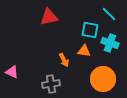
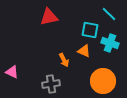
orange triangle: rotated 16 degrees clockwise
orange circle: moved 2 px down
